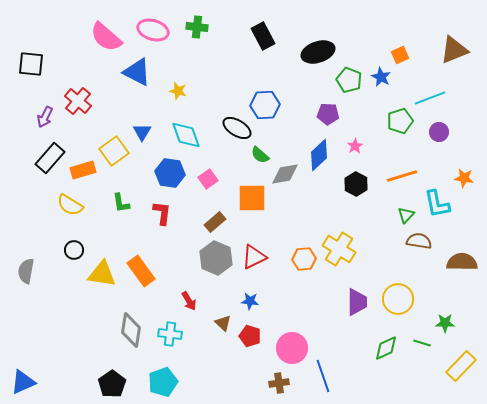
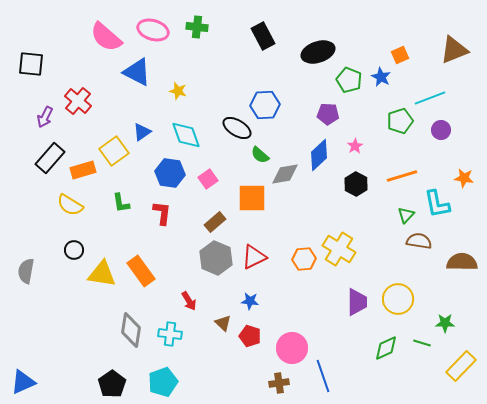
blue triangle at (142, 132): rotated 24 degrees clockwise
purple circle at (439, 132): moved 2 px right, 2 px up
